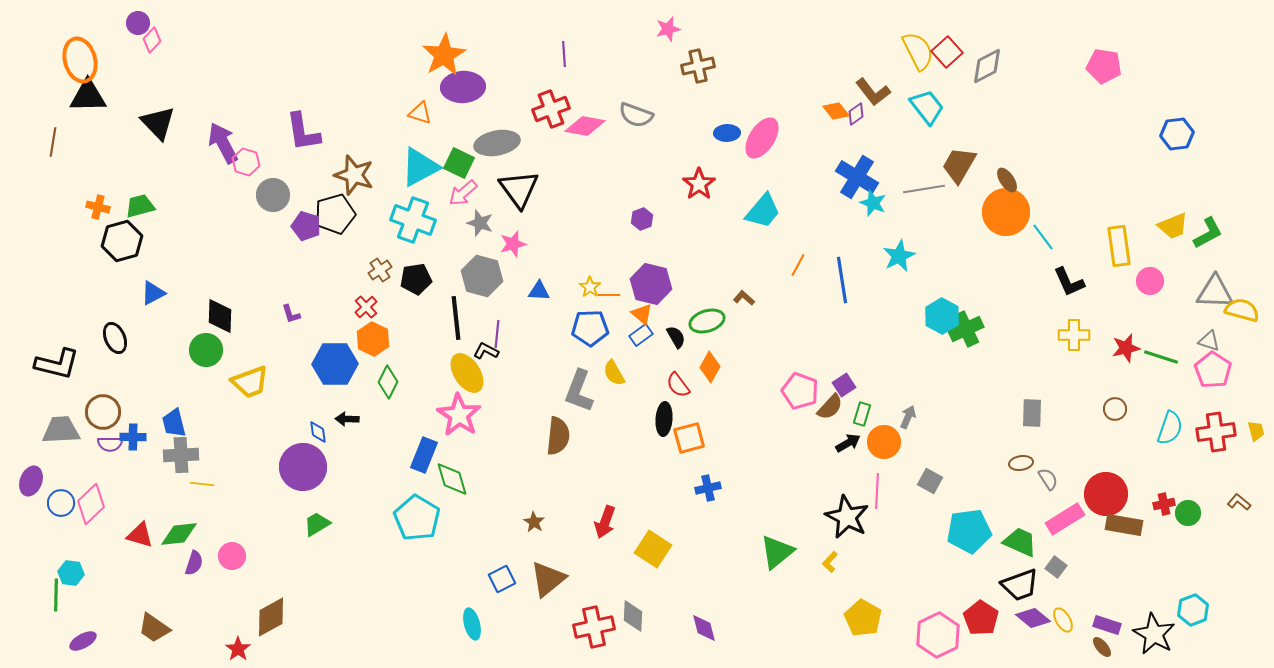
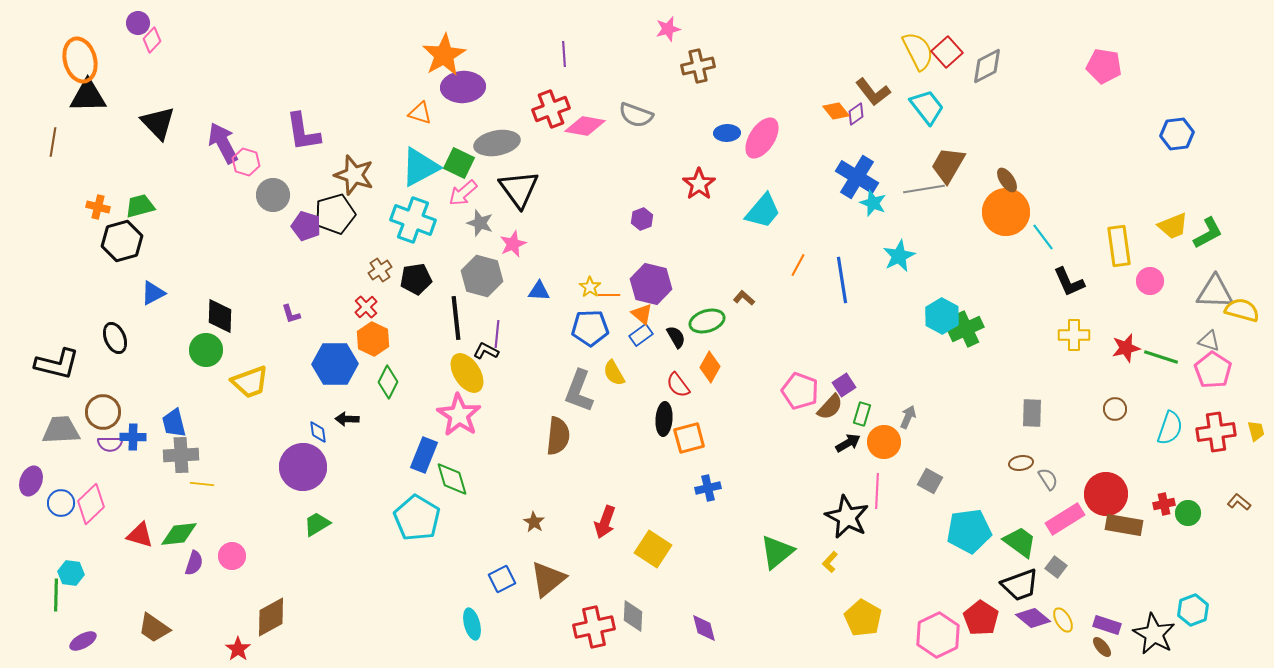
brown trapezoid at (959, 165): moved 11 px left
pink star at (513, 244): rotated 8 degrees counterclockwise
green trapezoid at (1020, 542): rotated 12 degrees clockwise
